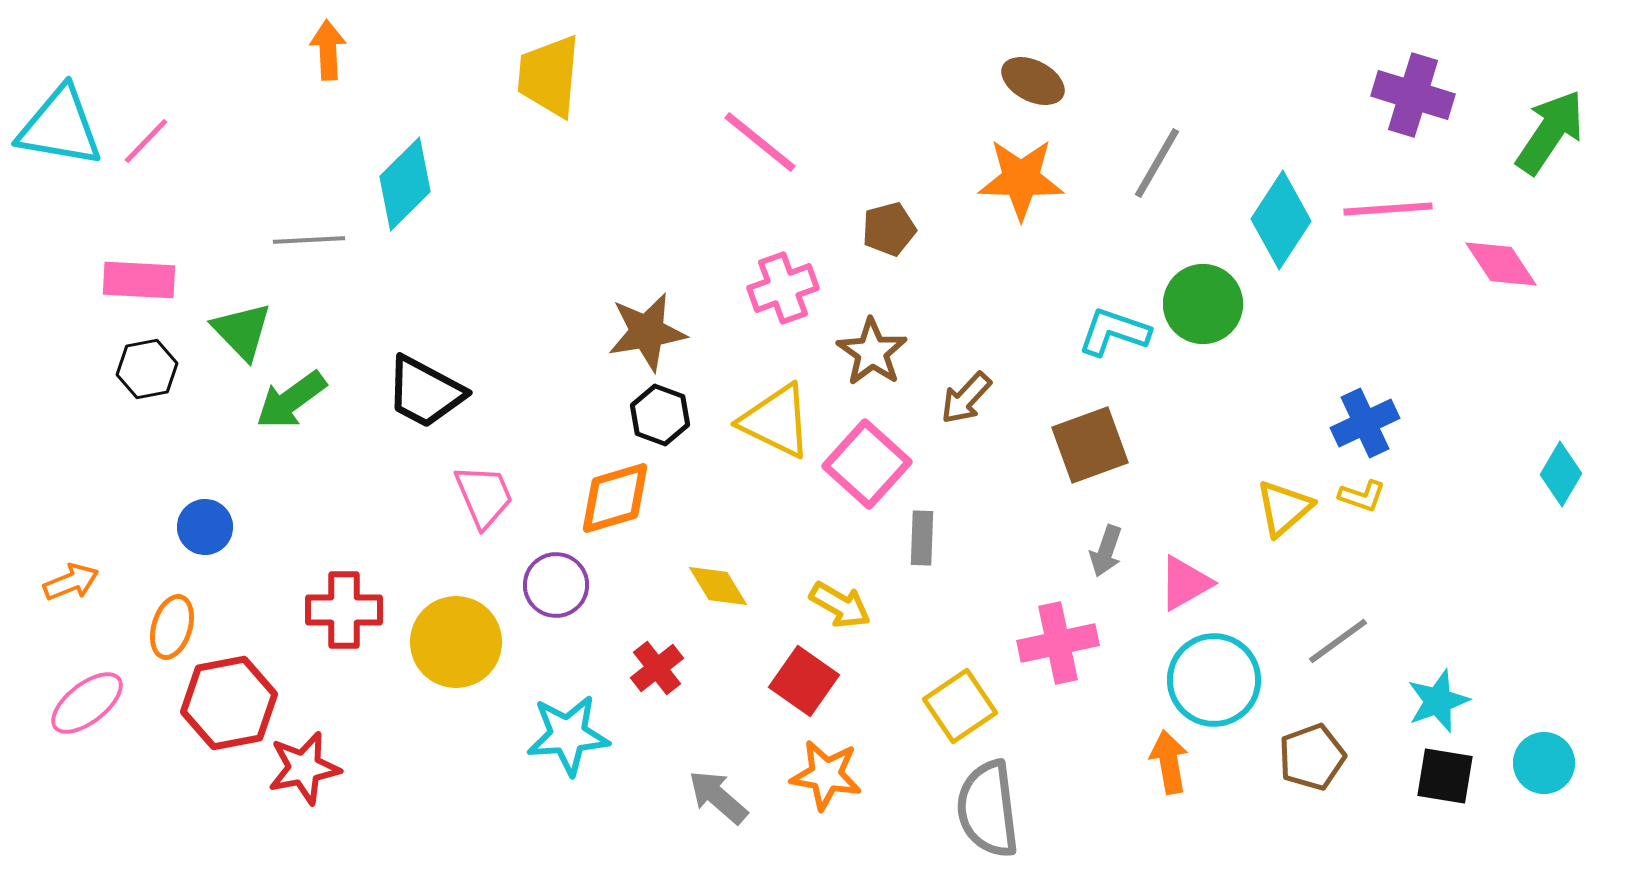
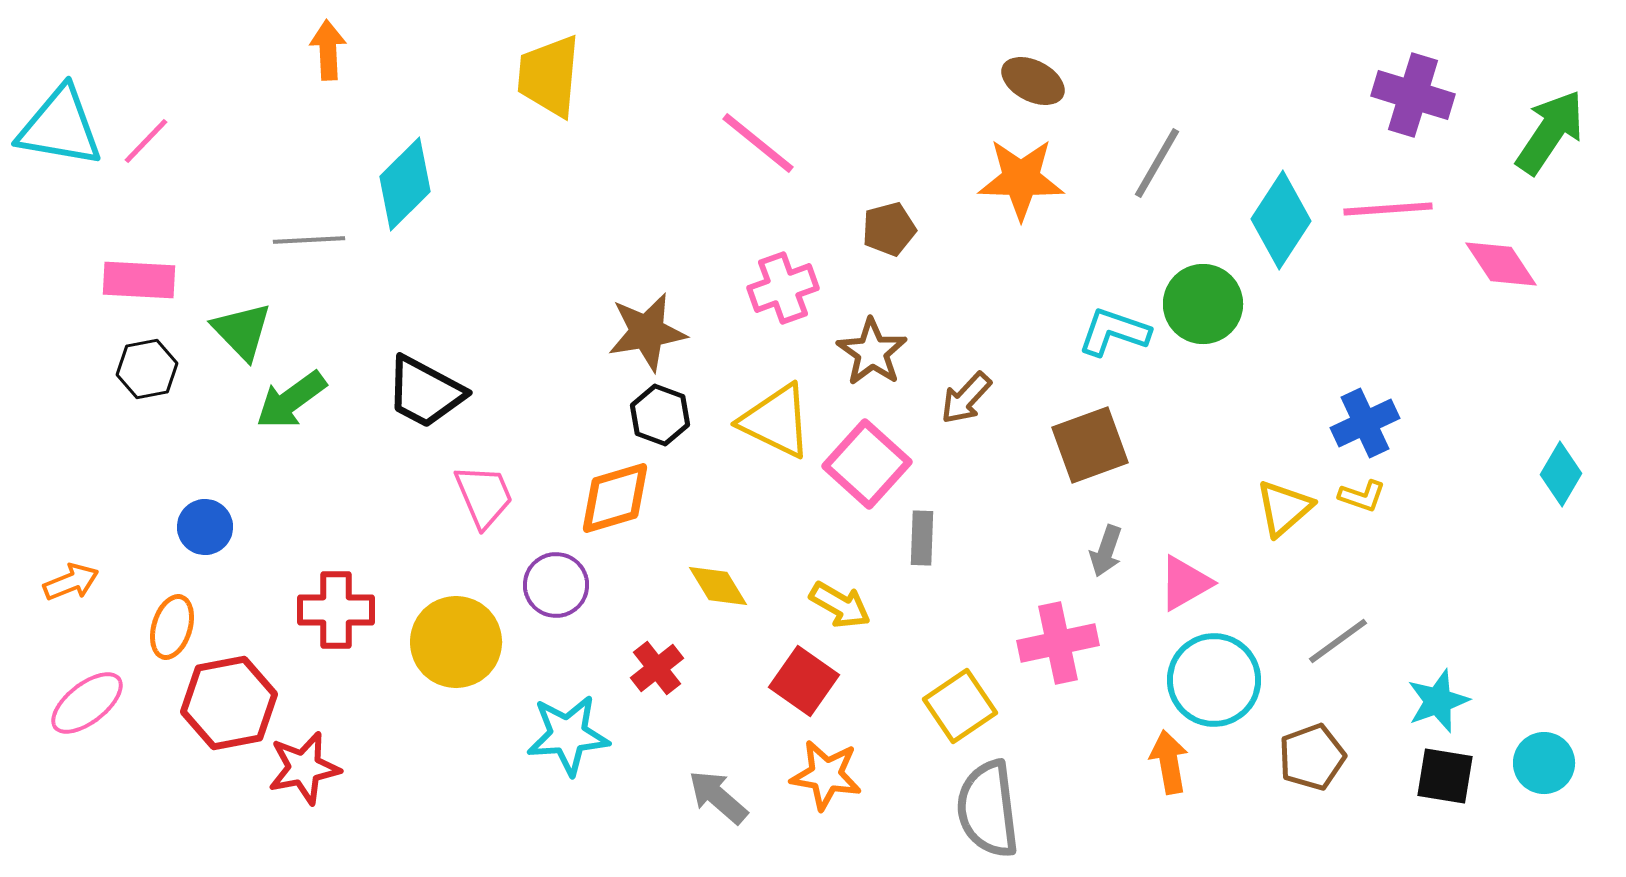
pink line at (760, 142): moved 2 px left, 1 px down
red cross at (344, 610): moved 8 px left
